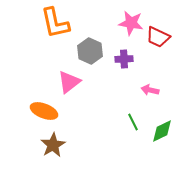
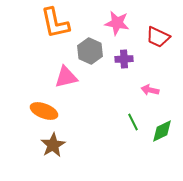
pink star: moved 14 px left
pink triangle: moved 3 px left, 5 px up; rotated 25 degrees clockwise
